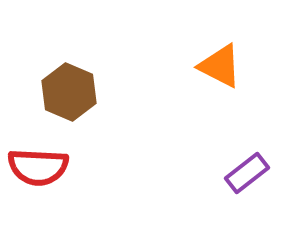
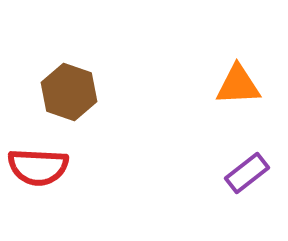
orange triangle: moved 18 px right, 19 px down; rotated 30 degrees counterclockwise
brown hexagon: rotated 4 degrees counterclockwise
